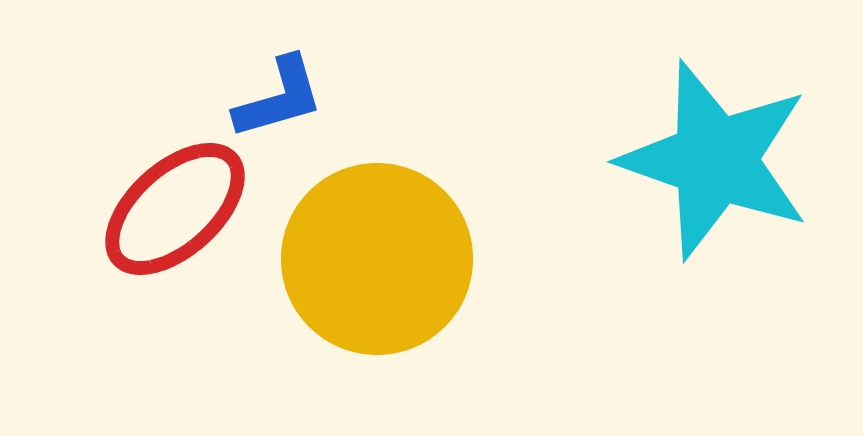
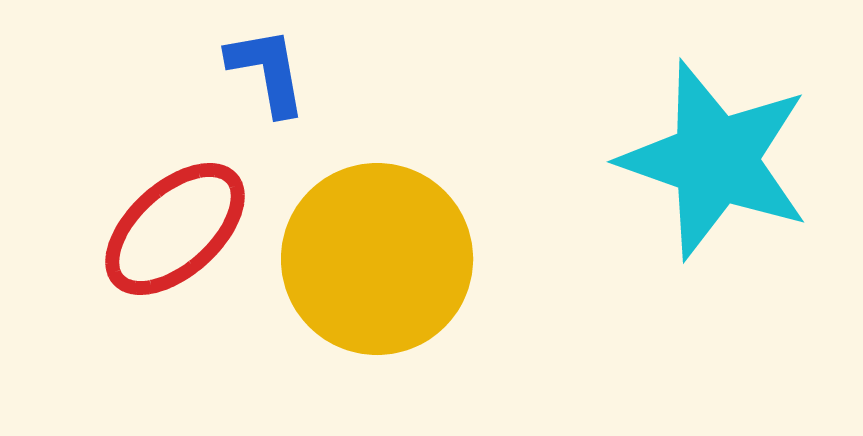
blue L-shape: moved 12 px left, 27 px up; rotated 84 degrees counterclockwise
red ellipse: moved 20 px down
